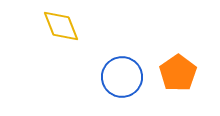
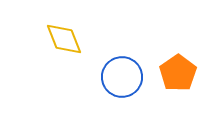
yellow diamond: moved 3 px right, 13 px down
